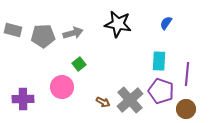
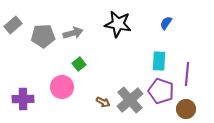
gray rectangle: moved 5 px up; rotated 54 degrees counterclockwise
